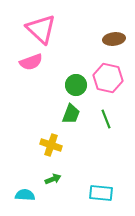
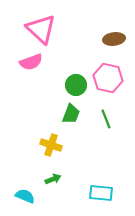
cyan semicircle: moved 1 px down; rotated 18 degrees clockwise
